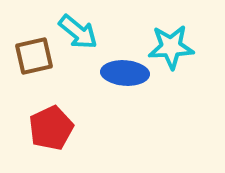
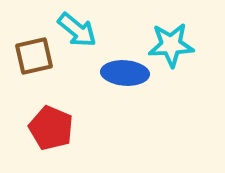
cyan arrow: moved 1 px left, 2 px up
cyan star: moved 2 px up
red pentagon: rotated 24 degrees counterclockwise
